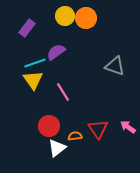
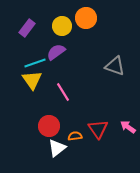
yellow circle: moved 3 px left, 10 px down
yellow triangle: moved 1 px left
